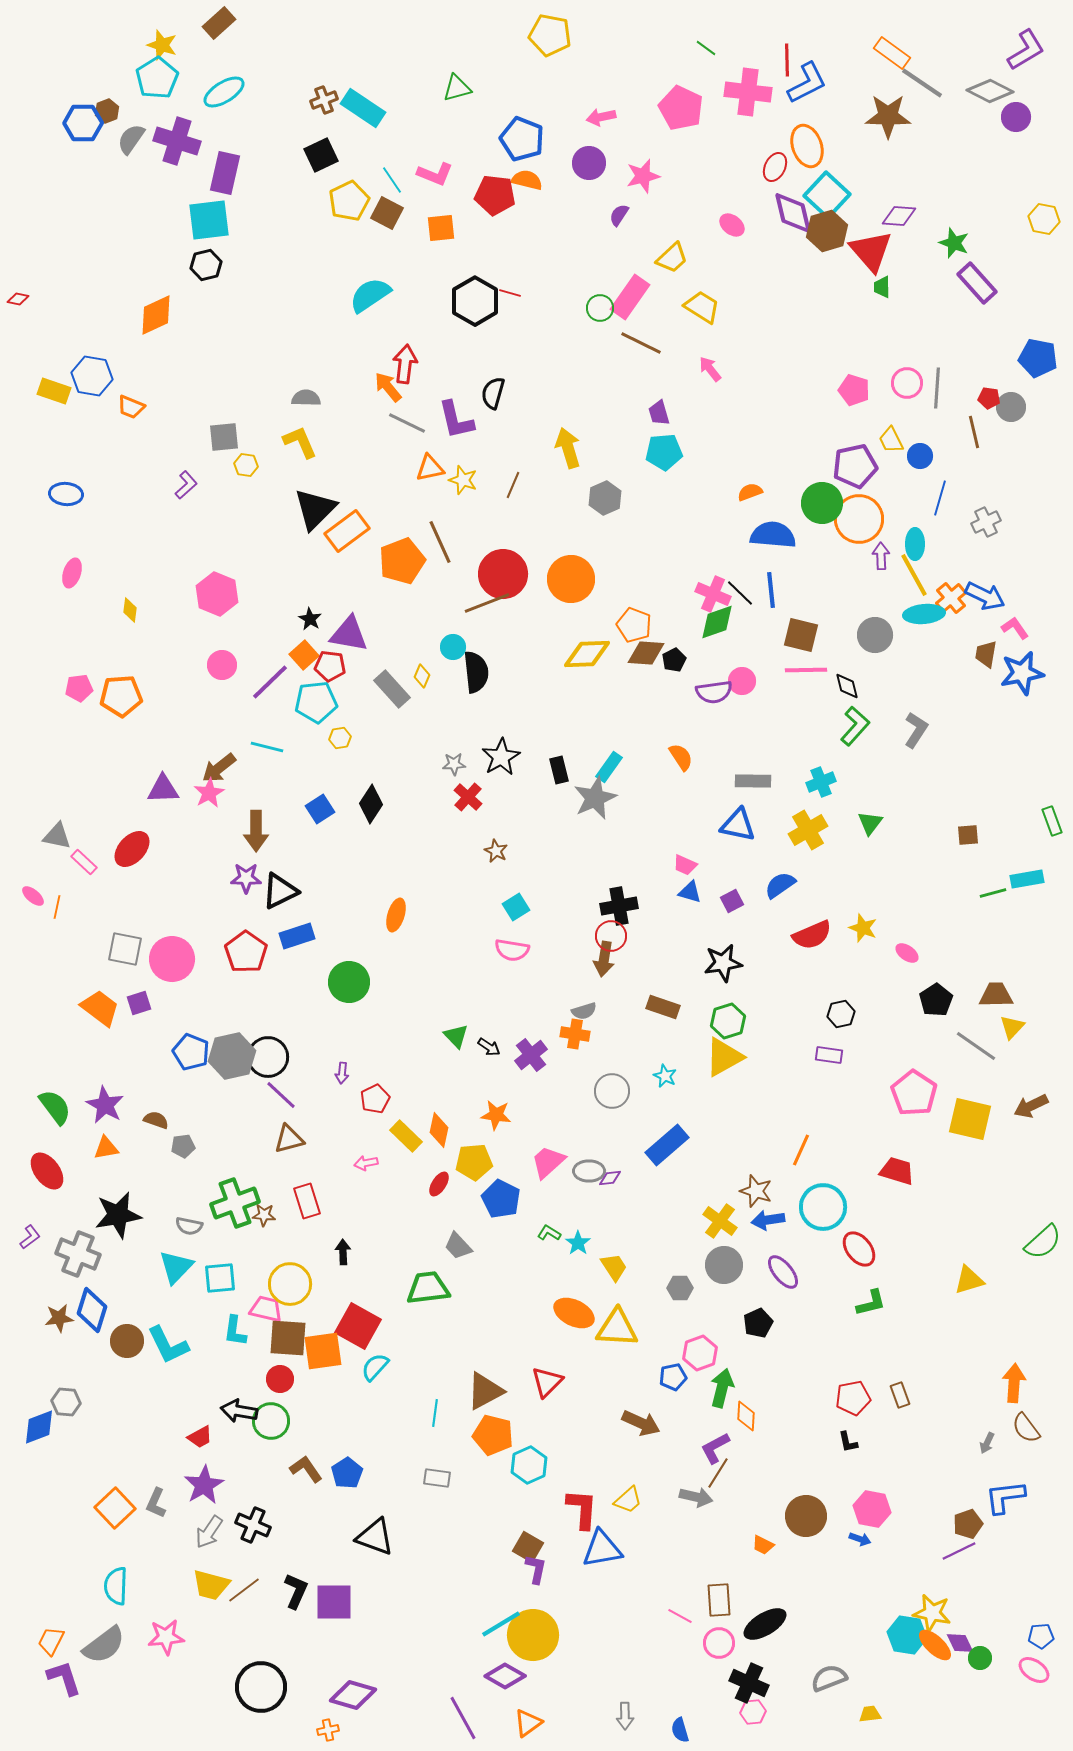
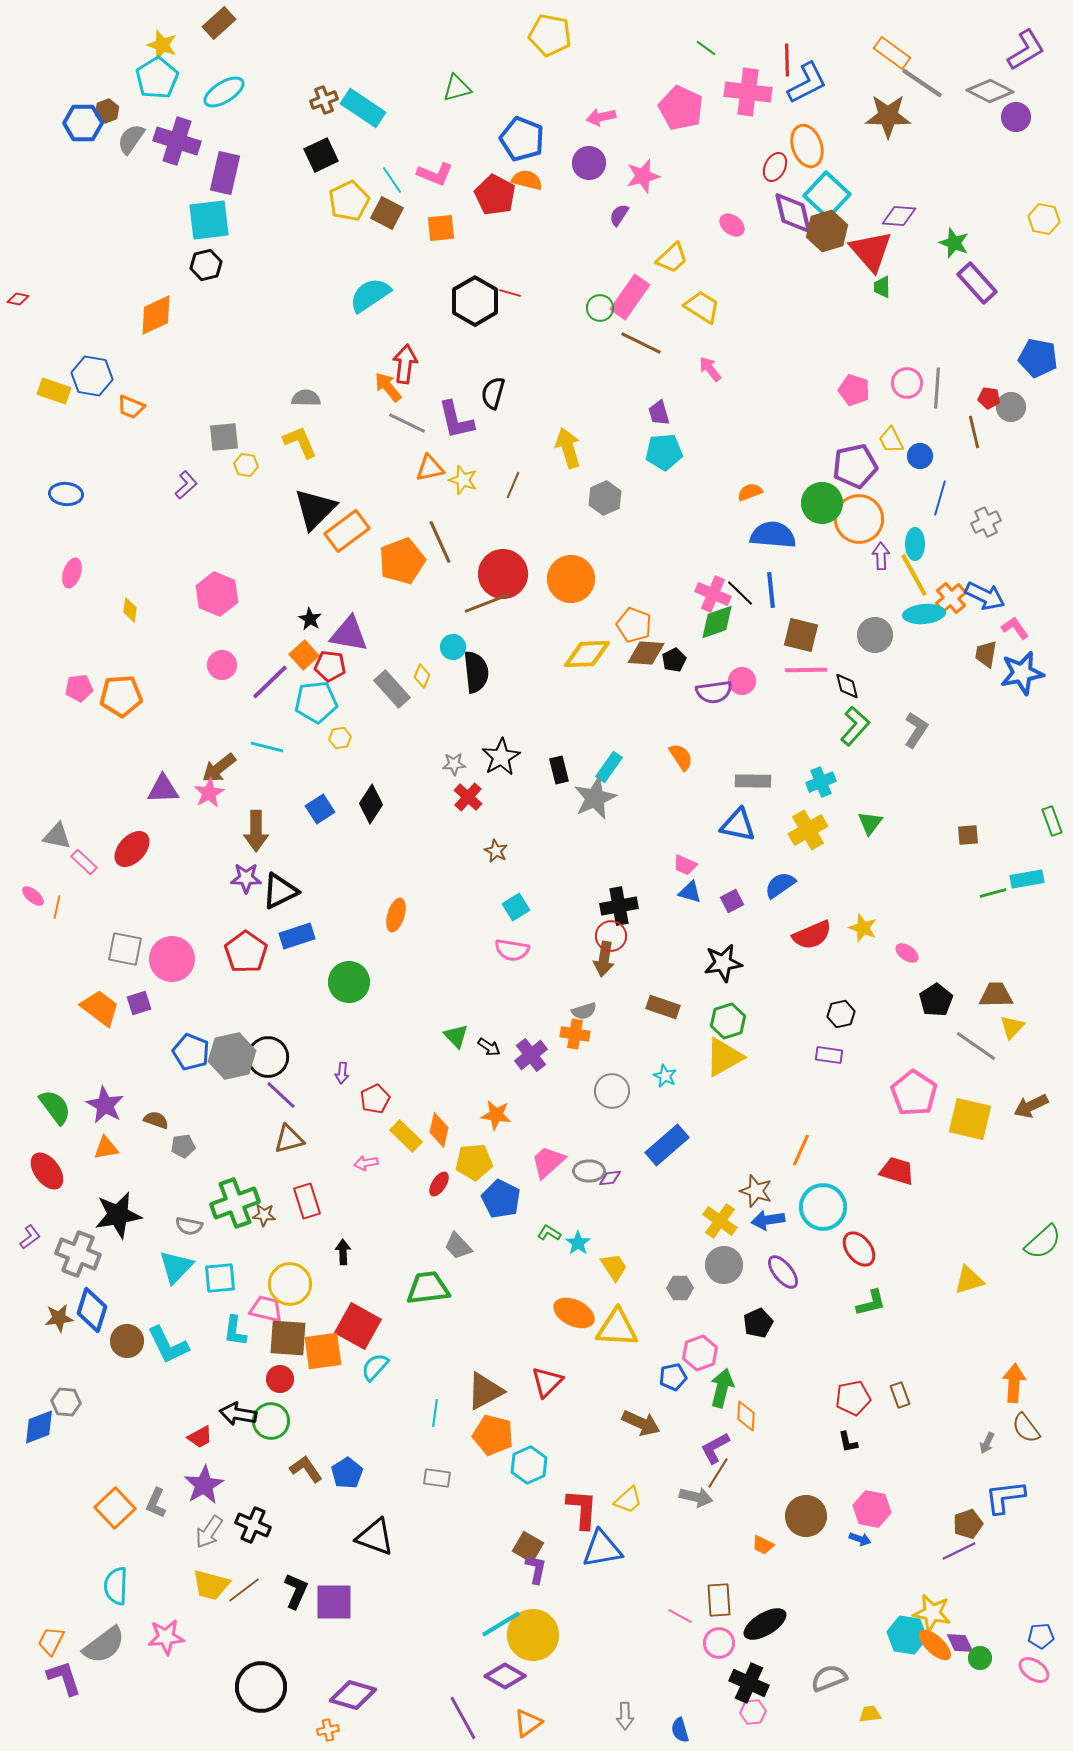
red pentagon at (495, 195): rotated 21 degrees clockwise
black arrow at (239, 1411): moved 1 px left, 3 px down
